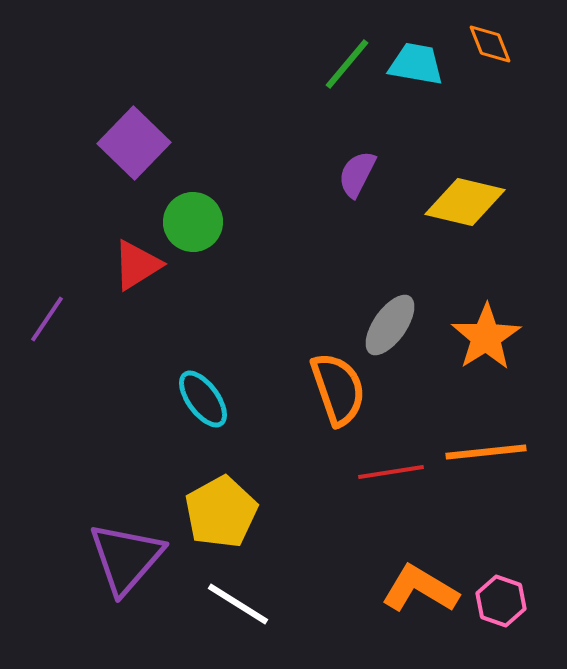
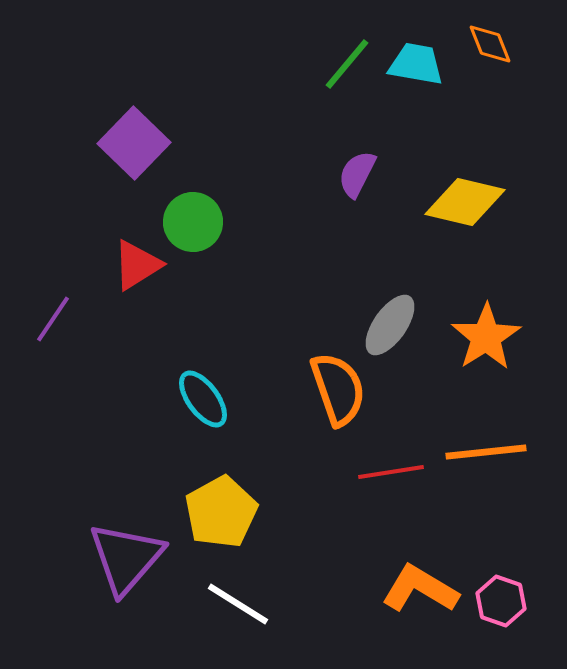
purple line: moved 6 px right
